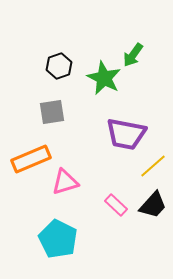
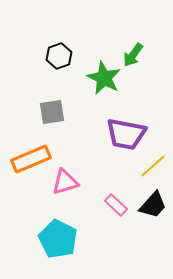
black hexagon: moved 10 px up
